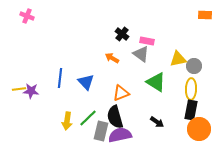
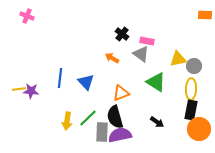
gray rectangle: moved 1 px right, 1 px down; rotated 12 degrees counterclockwise
